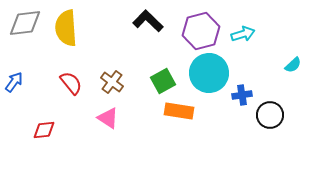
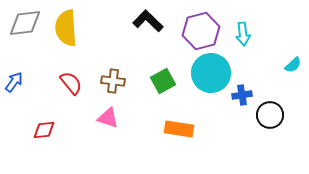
cyan arrow: rotated 100 degrees clockwise
cyan circle: moved 2 px right
brown cross: moved 1 px right, 1 px up; rotated 30 degrees counterclockwise
orange rectangle: moved 18 px down
pink triangle: rotated 15 degrees counterclockwise
